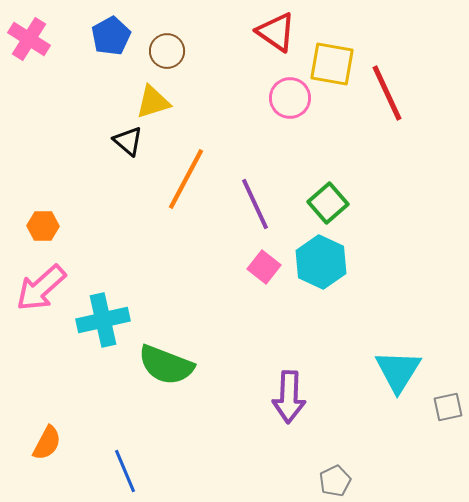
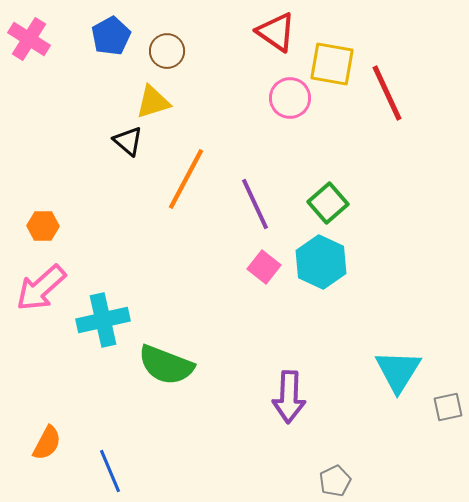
blue line: moved 15 px left
